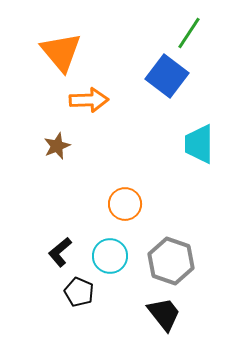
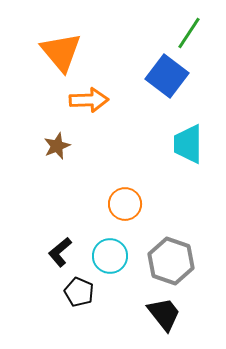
cyan trapezoid: moved 11 px left
